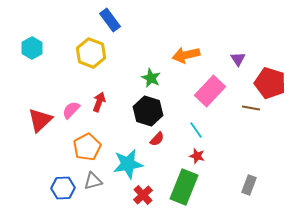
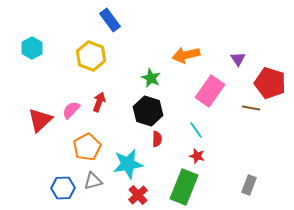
yellow hexagon: moved 3 px down
pink rectangle: rotated 8 degrees counterclockwise
red semicircle: rotated 42 degrees counterclockwise
red cross: moved 5 px left
